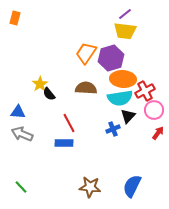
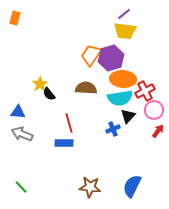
purple line: moved 1 px left
orange trapezoid: moved 5 px right, 2 px down
red line: rotated 12 degrees clockwise
red arrow: moved 2 px up
